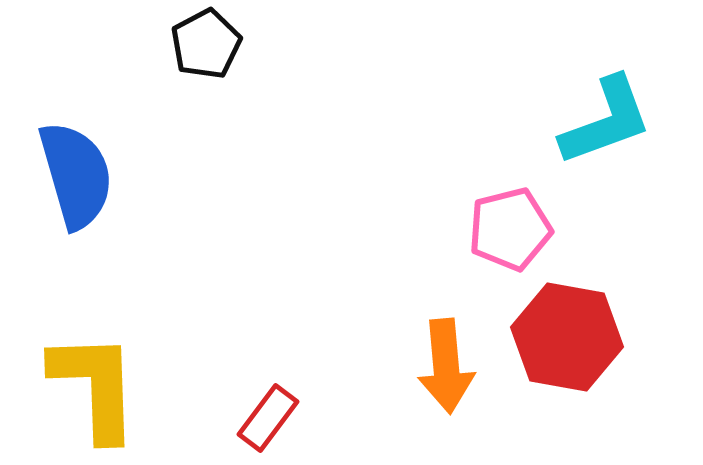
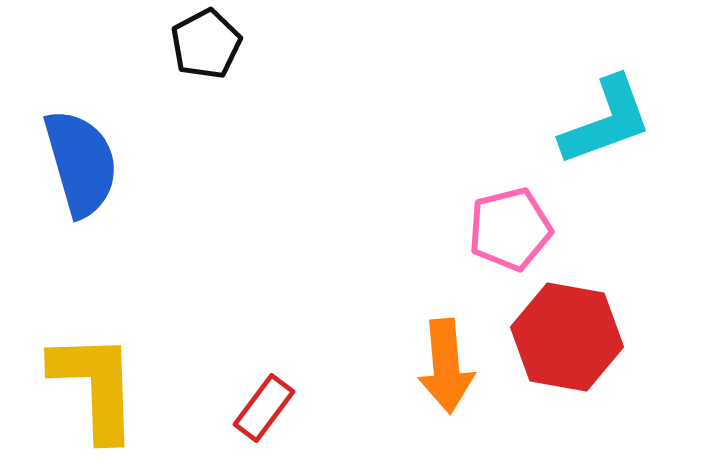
blue semicircle: moved 5 px right, 12 px up
red rectangle: moved 4 px left, 10 px up
